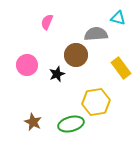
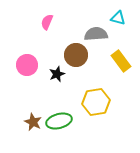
yellow rectangle: moved 7 px up
green ellipse: moved 12 px left, 3 px up
